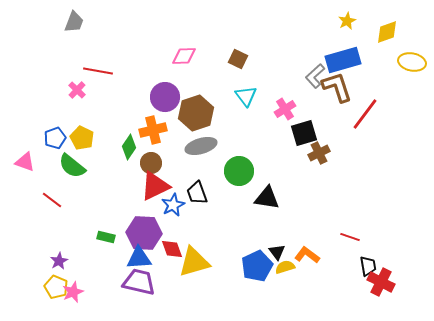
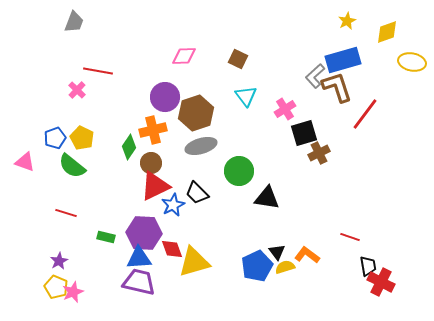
black trapezoid at (197, 193): rotated 25 degrees counterclockwise
red line at (52, 200): moved 14 px right, 13 px down; rotated 20 degrees counterclockwise
